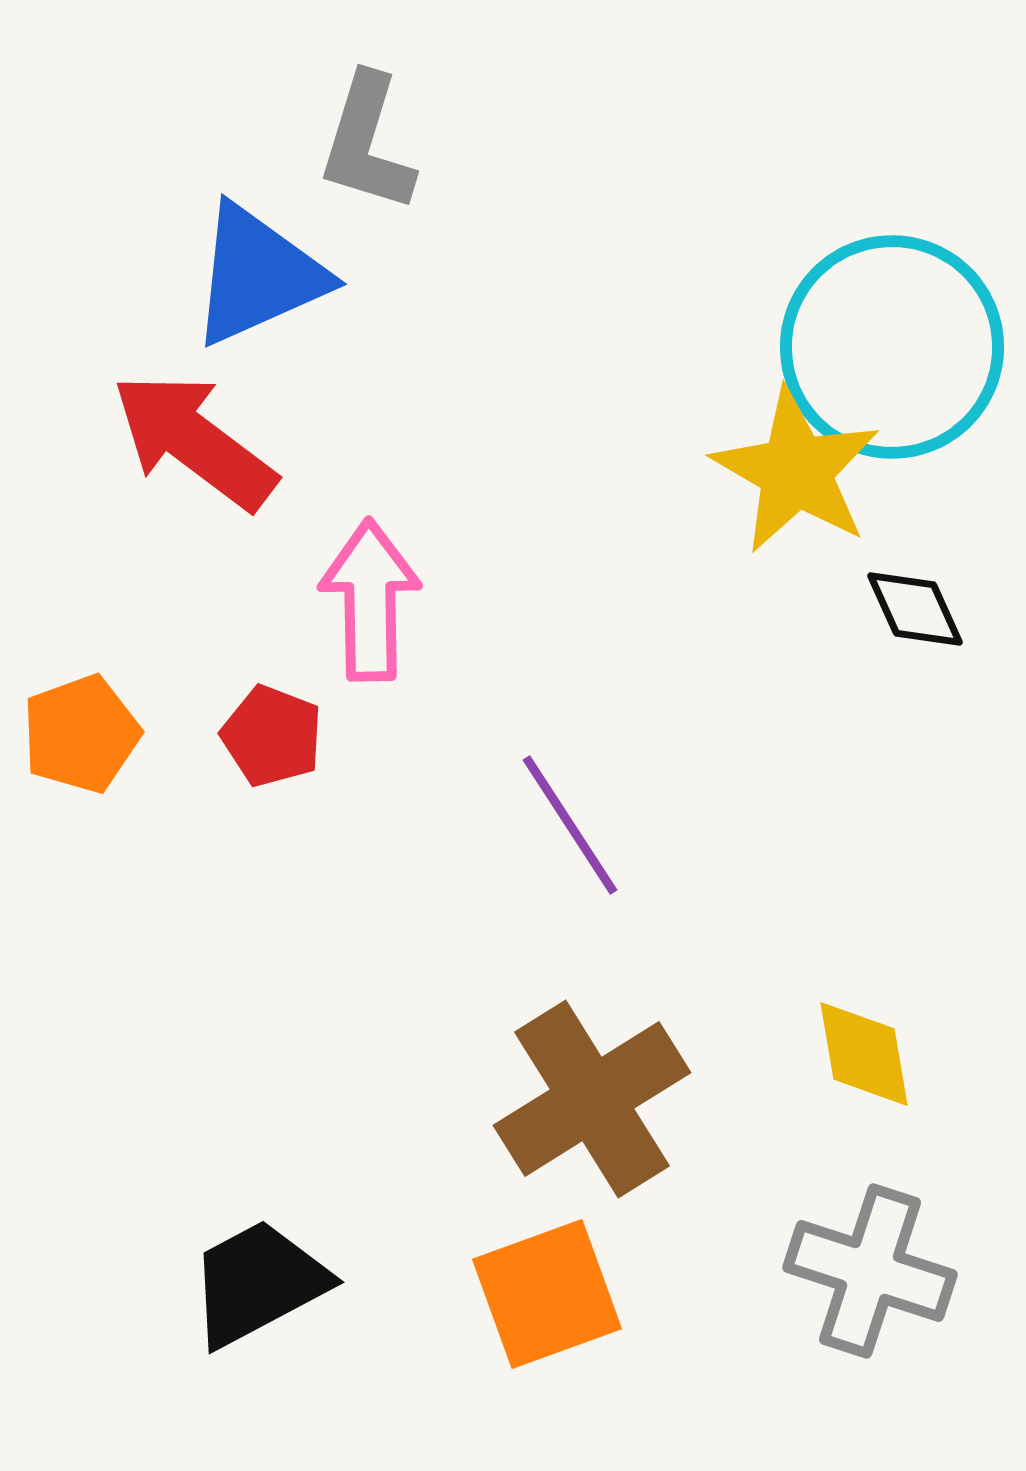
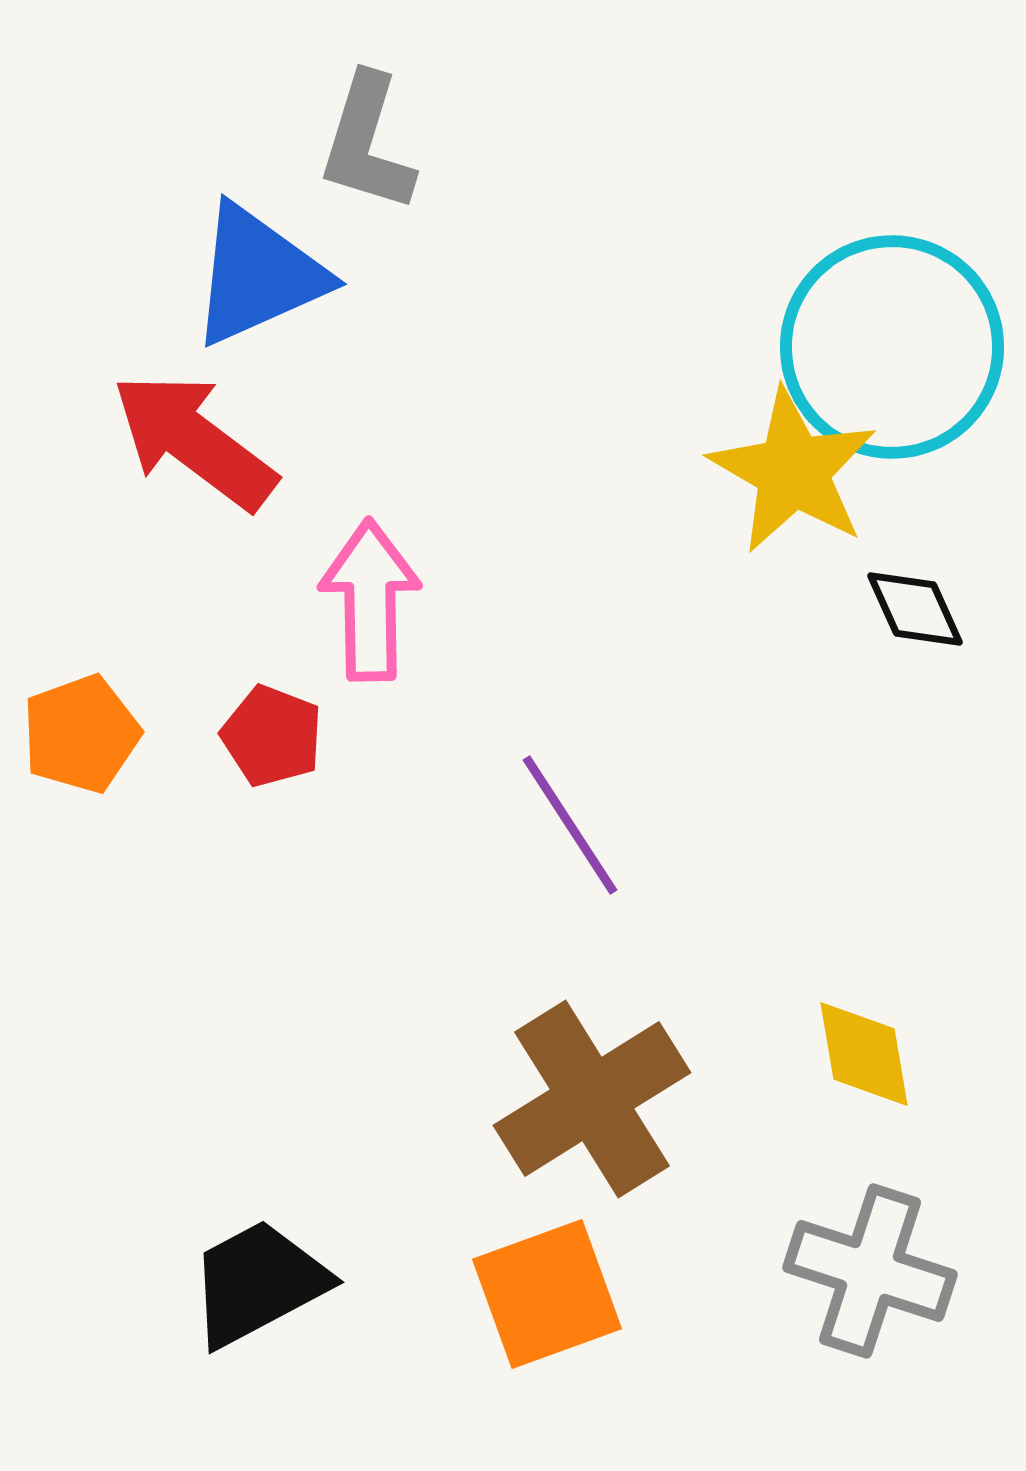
yellow star: moved 3 px left
